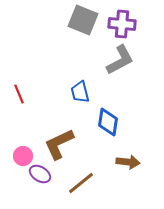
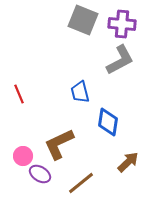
brown arrow: rotated 50 degrees counterclockwise
